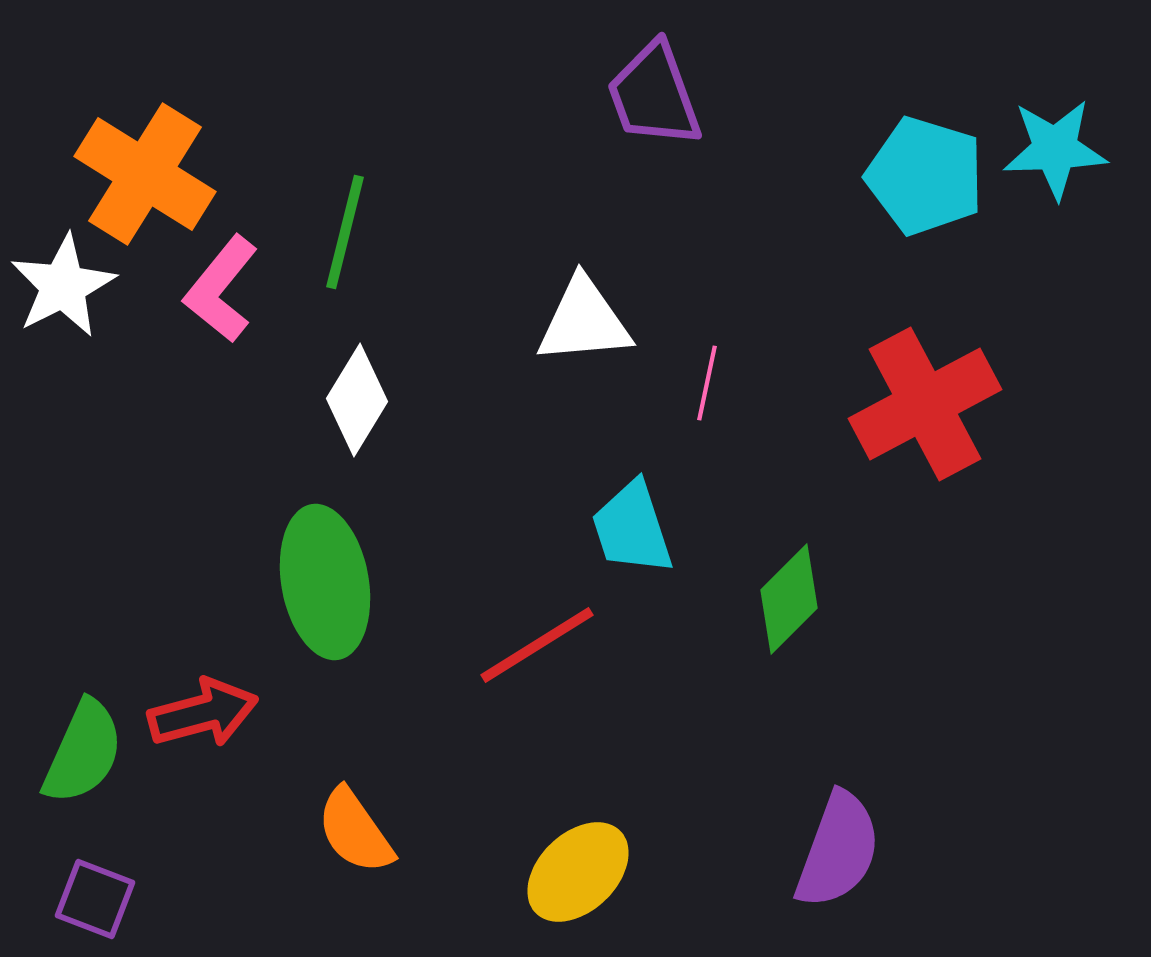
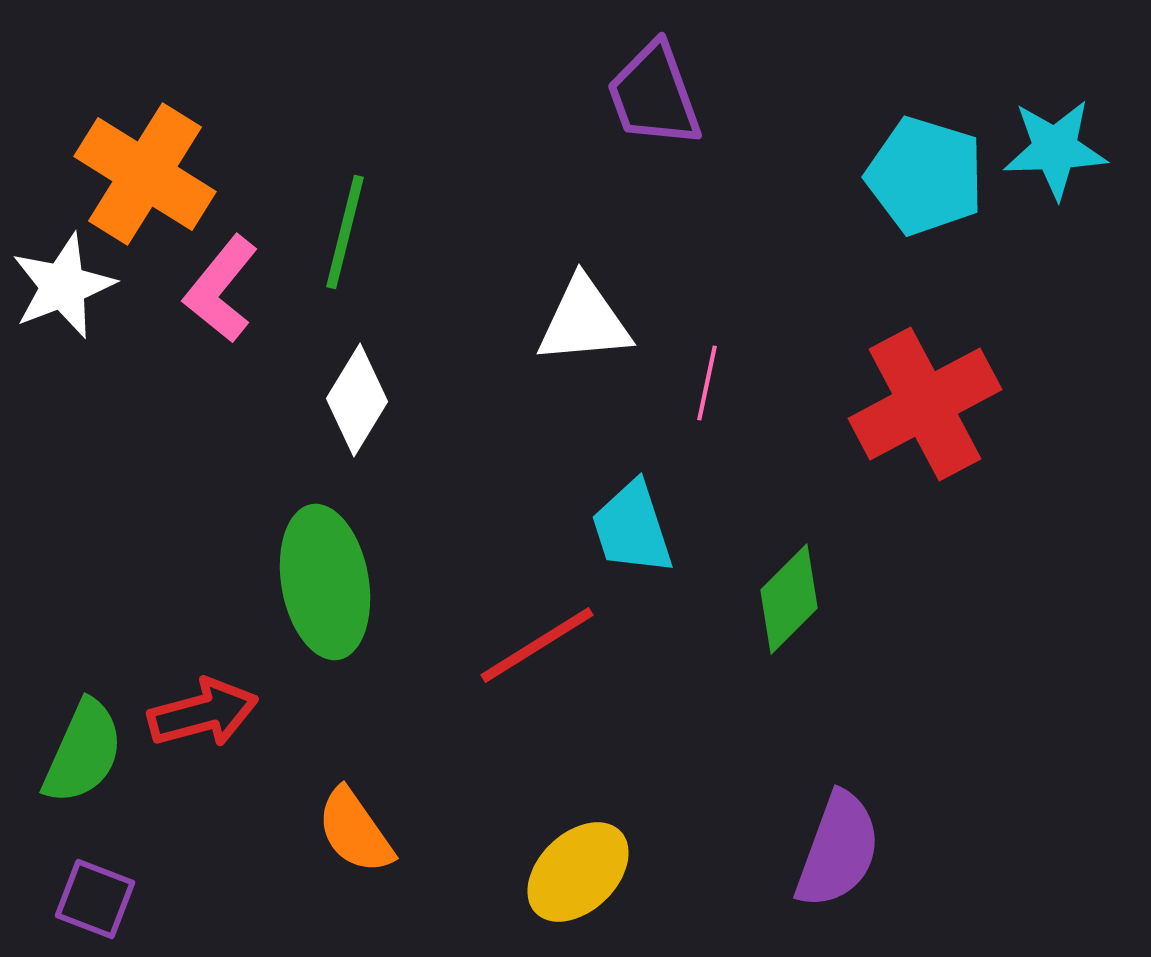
white star: rotated 6 degrees clockwise
